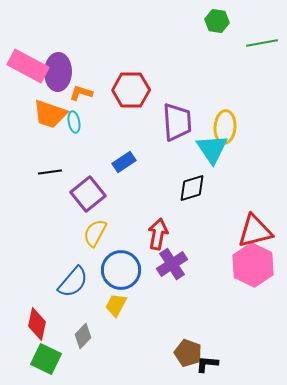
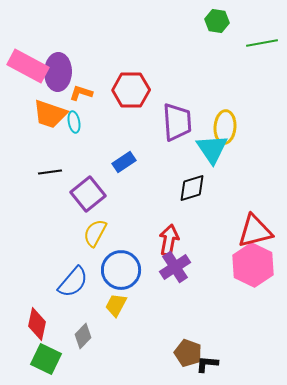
red arrow: moved 11 px right, 6 px down
purple cross: moved 3 px right, 3 px down
